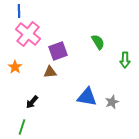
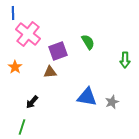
blue line: moved 6 px left, 2 px down
green semicircle: moved 10 px left
